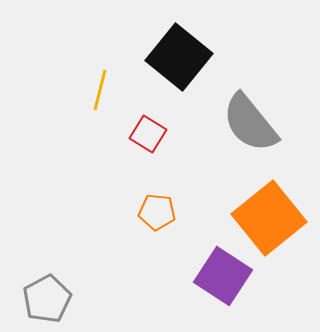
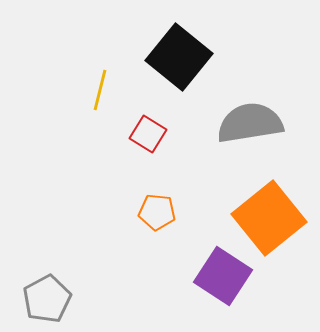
gray semicircle: rotated 120 degrees clockwise
